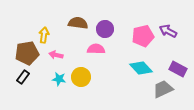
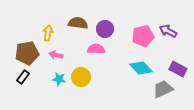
yellow arrow: moved 4 px right, 2 px up
